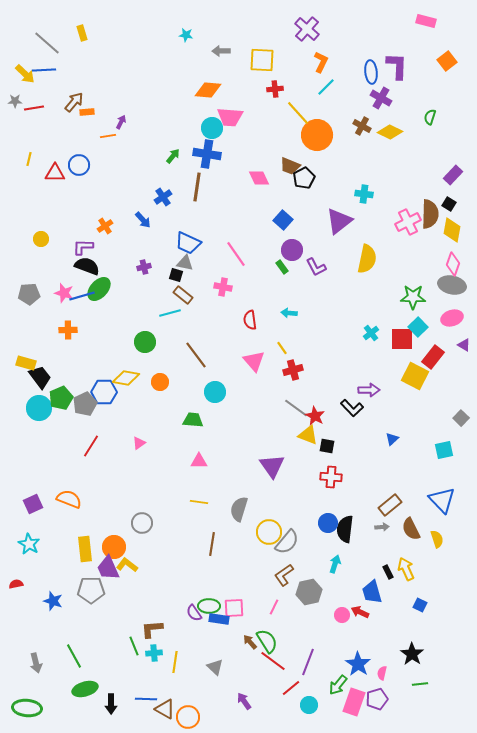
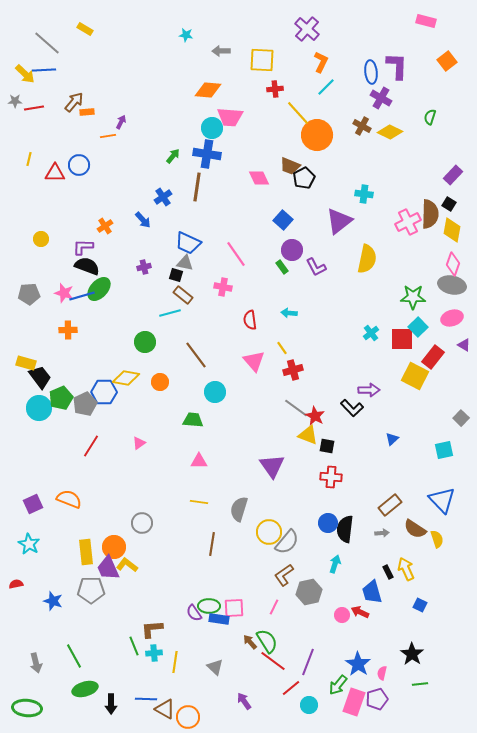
yellow rectangle at (82, 33): moved 3 px right, 4 px up; rotated 42 degrees counterclockwise
gray arrow at (382, 527): moved 6 px down
brown semicircle at (411, 529): moved 4 px right; rotated 30 degrees counterclockwise
yellow rectangle at (85, 549): moved 1 px right, 3 px down
